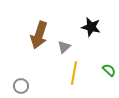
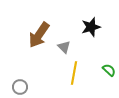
black star: rotated 30 degrees counterclockwise
brown arrow: rotated 16 degrees clockwise
gray triangle: rotated 32 degrees counterclockwise
gray circle: moved 1 px left, 1 px down
